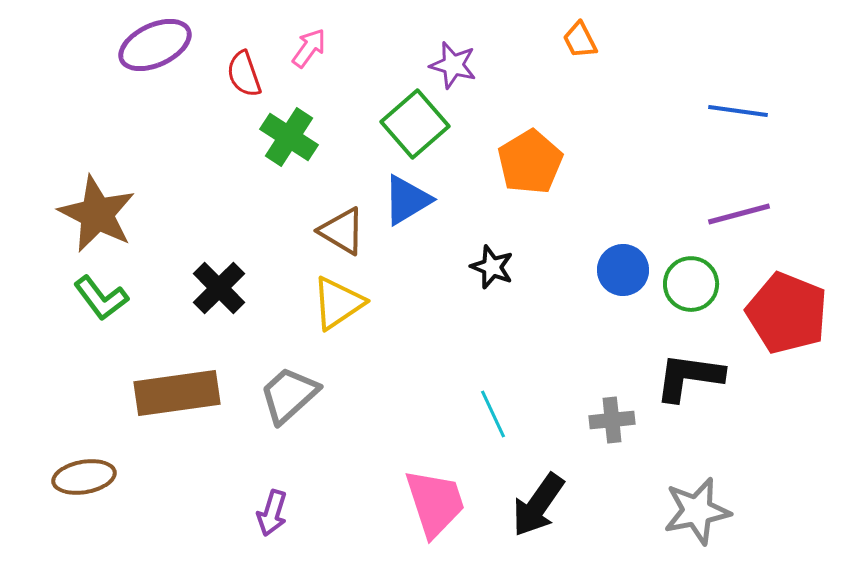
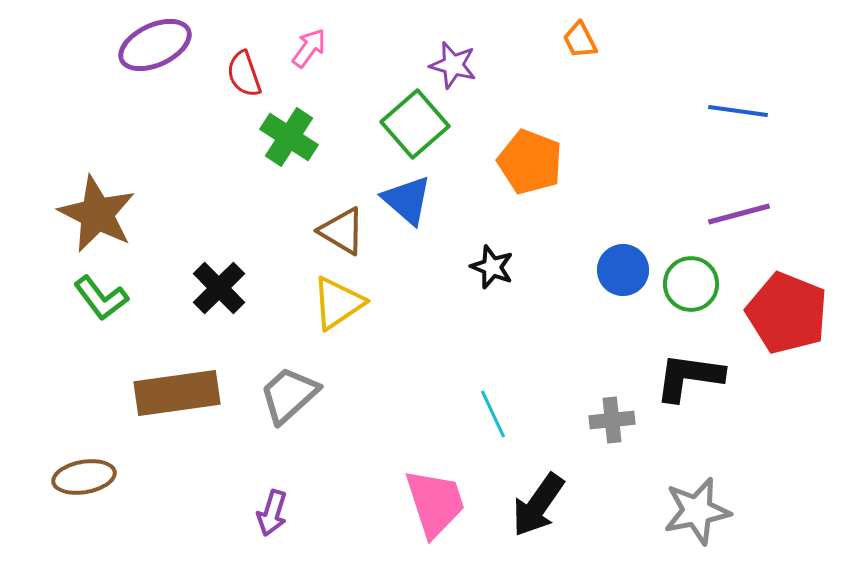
orange pentagon: rotated 20 degrees counterclockwise
blue triangle: rotated 48 degrees counterclockwise
